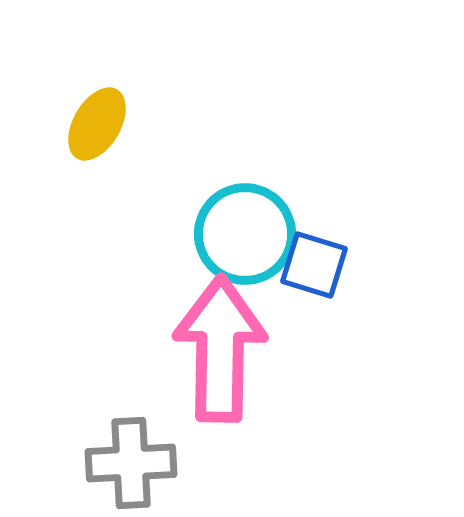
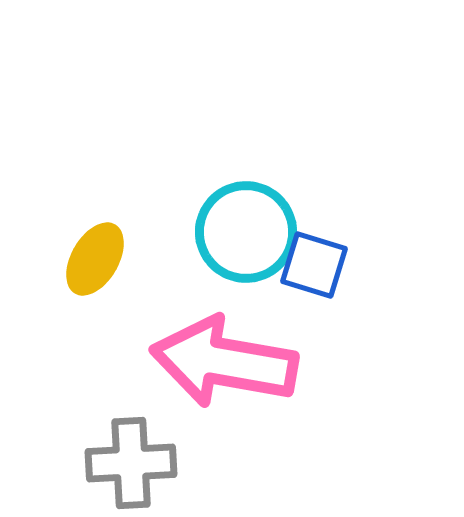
yellow ellipse: moved 2 px left, 135 px down
cyan circle: moved 1 px right, 2 px up
pink arrow: moved 4 px right, 13 px down; rotated 81 degrees counterclockwise
